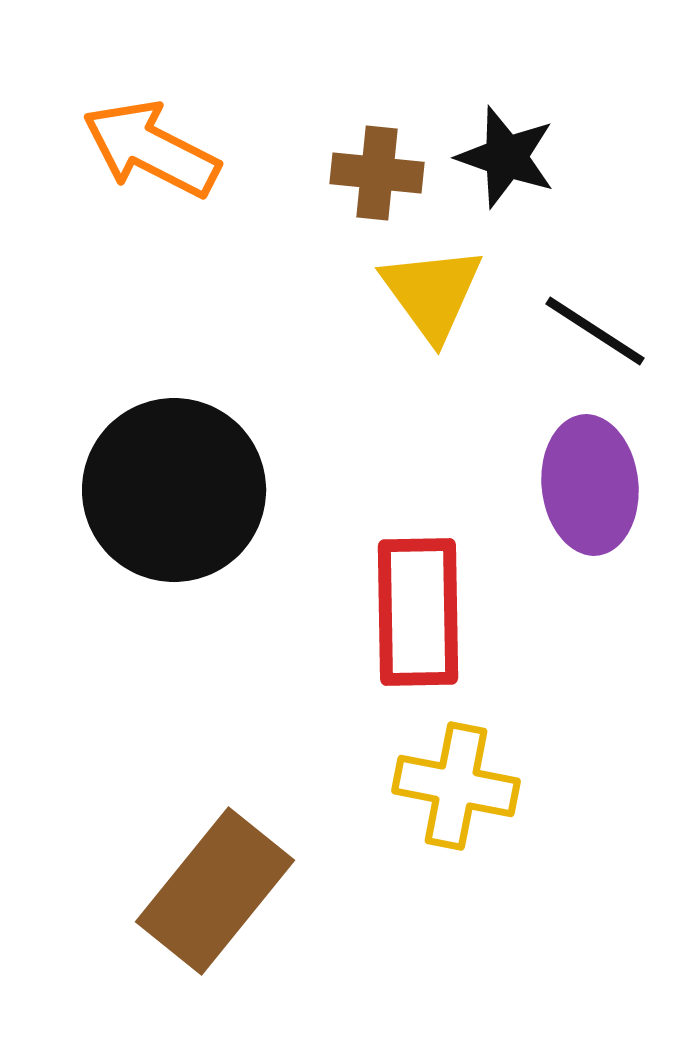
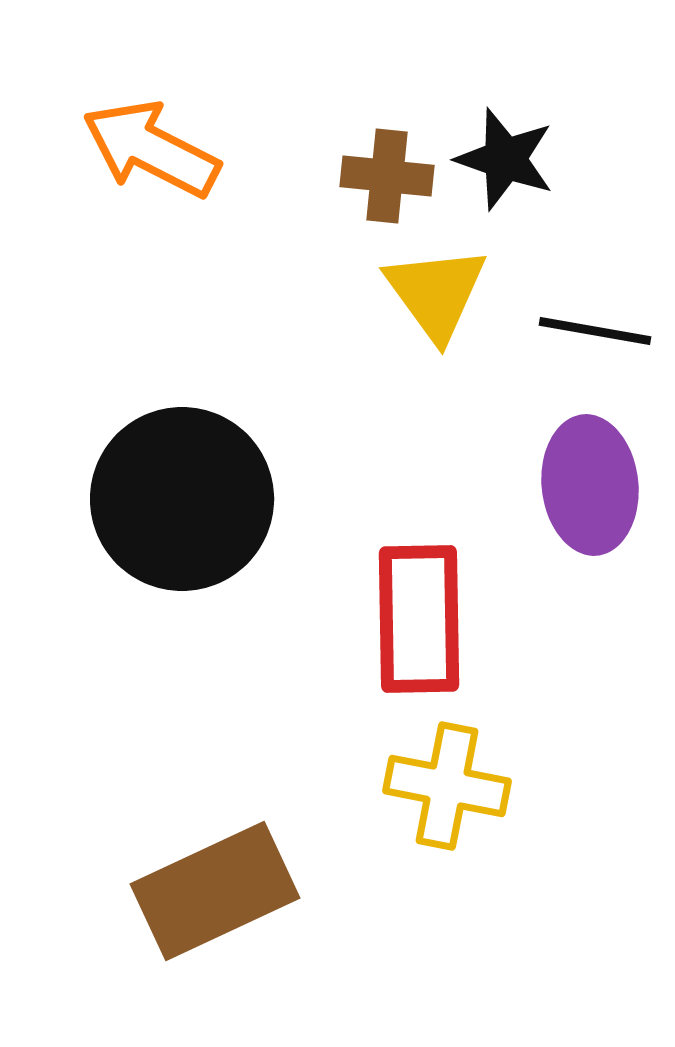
black star: moved 1 px left, 2 px down
brown cross: moved 10 px right, 3 px down
yellow triangle: moved 4 px right
black line: rotated 23 degrees counterclockwise
black circle: moved 8 px right, 9 px down
red rectangle: moved 1 px right, 7 px down
yellow cross: moved 9 px left
brown rectangle: rotated 26 degrees clockwise
